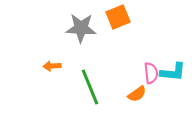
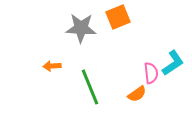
cyan L-shape: moved 9 px up; rotated 40 degrees counterclockwise
